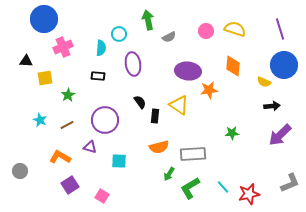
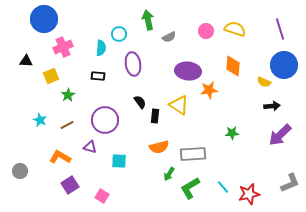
yellow square at (45, 78): moved 6 px right, 2 px up; rotated 14 degrees counterclockwise
